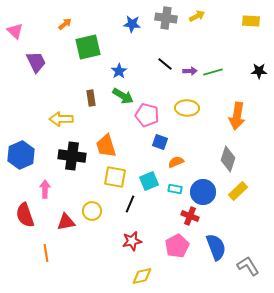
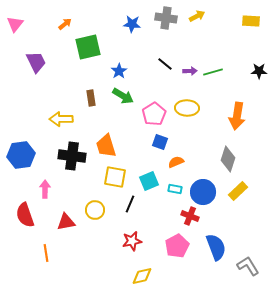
pink triangle at (15, 31): moved 7 px up; rotated 24 degrees clockwise
pink pentagon at (147, 115): moved 7 px right, 1 px up; rotated 25 degrees clockwise
blue hexagon at (21, 155): rotated 16 degrees clockwise
yellow circle at (92, 211): moved 3 px right, 1 px up
